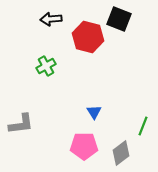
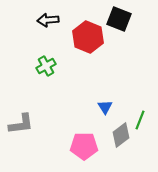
black arrow: moved 3 px left, 1 px down
red hexagon: rotated 8 degrees clockwise
blue triangle: moved 11 px right, 5 px up
green line: moved 3 px left, 6 px up
gray diamond: moved 18 px up
